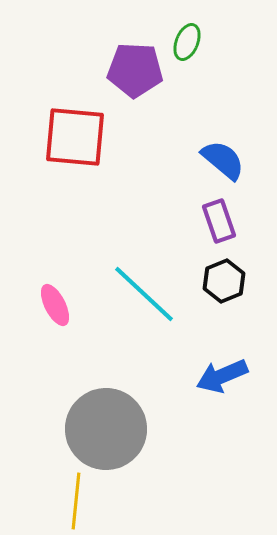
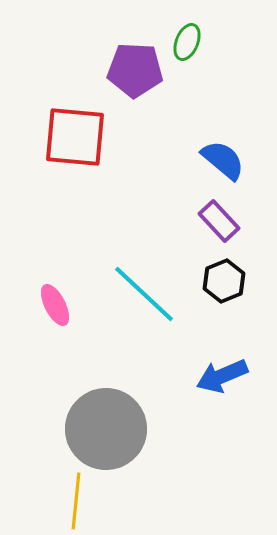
purple rectangle: rotated 24 degrees counterclockwise
